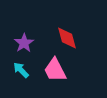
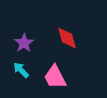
pink trapezoid: moved 7 px down
